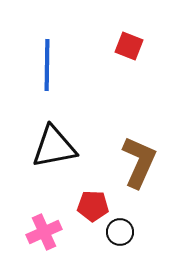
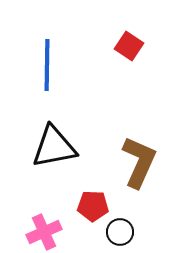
red square: rotated 12 degrees clockwise
